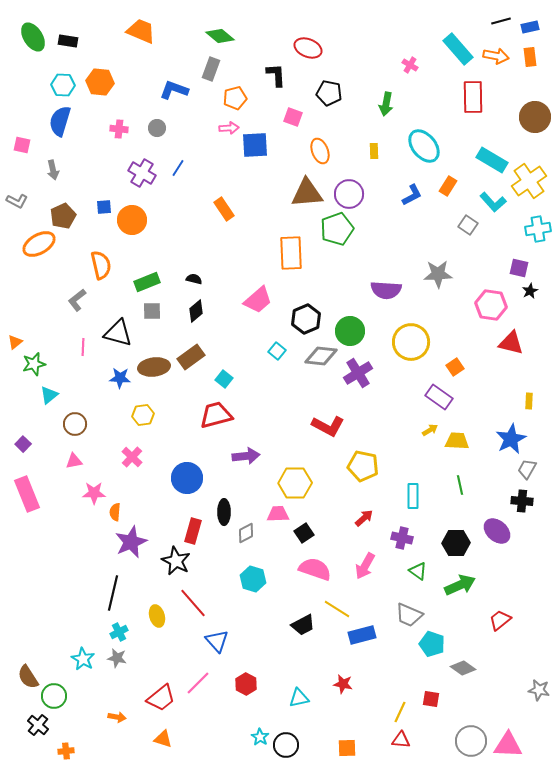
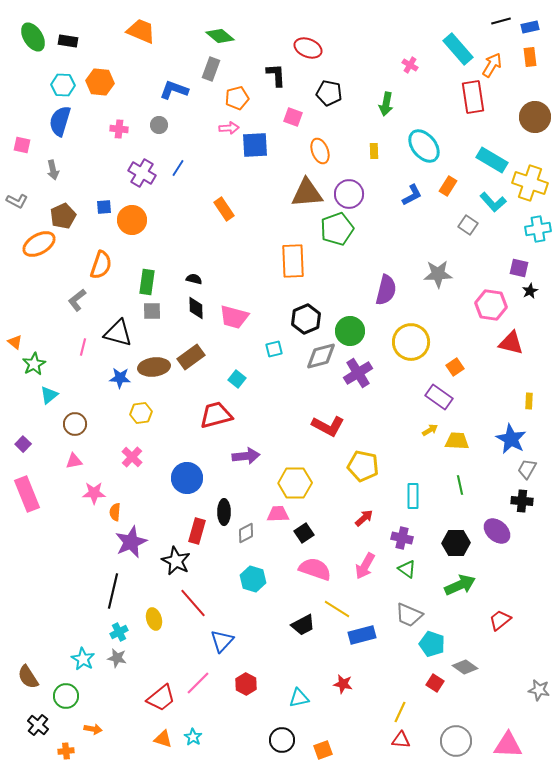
orange arrow at (496, 56): moved 4 px left, 9 px down; rotated 70 degrees counterclockwise
red rectangle at (473, 97): rotated 8 degrees counterclockwise
orange pentagon at (235, 98): moved 2 px right
gray circle at (157, 128): moved 2 px right, 3 px up
yellow cross at (529, 181): moved 1 px right, 2 px down; rotated 36 degrees counterclockwise
orange rectangle at (291, 253): moved 2 px right, 8 px down
orange semicircle at (101, 265): rotated 32 degrees clockwise
green rectangle at (147, 282): rotated 60 degrees counterclockwise
purple semicircle at (386, 290): rotated 80 degrees counterclockwise
pink trapezoid at (258, 300): moved 24 px left, 17 px down; rotated 56 degrees clockwise
black diamond at (196, 311): moved 3 px up; rotated 50 degrees counterclockwise
orange triangle at (15, 342): rotated 42 degrees counterclockwise
pink line at (83, 347): rotated 12 degrees clockwise
cyan square at (277, 351): moved 3 px left, 2 px up; rotated 36 degrees clockwise
gray diamond at (321, 356): rotated 20 degrees counterclockwise
green star at (34, 364): rotated 15 degrees counterclockwise
cyan square at (224, 379): moved 13 px right
yellow hexagon at (143, 415): moved 2 px left, 2 px up
blue star at (511, 439): rotated 16 degrees counterclockwise
red rectangle at (193, 531): moved 4 px right
green triangle at (418, 571): moved 11 px left, 2 px up
black line at (113, 593): moved 2 px up
yellow ellipse at (157, 616): moved 3 px left, 3 px down
blue triangle at (217, 641): moved 5 px right; rotated 25 degrees clockwise
gray diamond at (463, 668): moved 2 px right, 1 px up
green circle at (54, 696): moved 12 px right
red square at (431, 699): moved 4 px right, 16 px up; rotated 24 degrees clockwise
orange arrow at (117, 717): moved 24 px left, 12 px down
cyan star at (260, 737): moved 67 px left
gray circle at (471, 741): moved 15 px left
black circle at (286, 745): moved 4 px left, 5 px up
orange square at (347, 748): moved 24 px left, 2 px down; rotated 18 degrees counterclockwise
